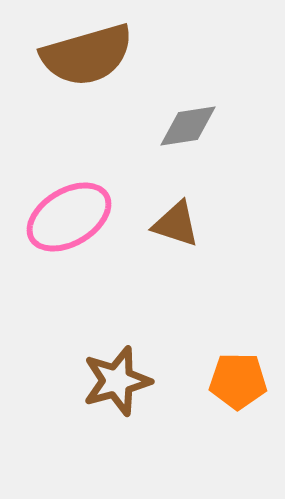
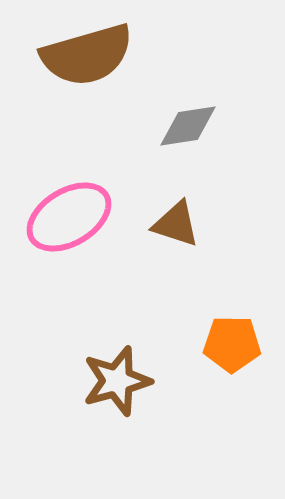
orange pentagon: moved 6 px left, 37 px up
